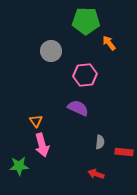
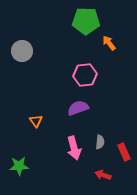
gray circle: moved 29 px left
purple semicircle: rotated 45 degrees counterclockwise
pink arrow: moved 32 px right, 3 px down
red rectangle: rotated 60 degrees clockwise
red arrow: moved 7 px right, 1 px down
